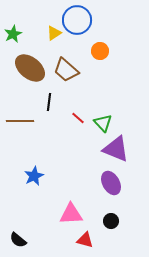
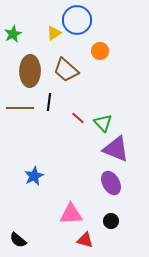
brown ellipse: moved 3 px down; rotated 52 degrees clockwise
brown line: moved 13 px up
